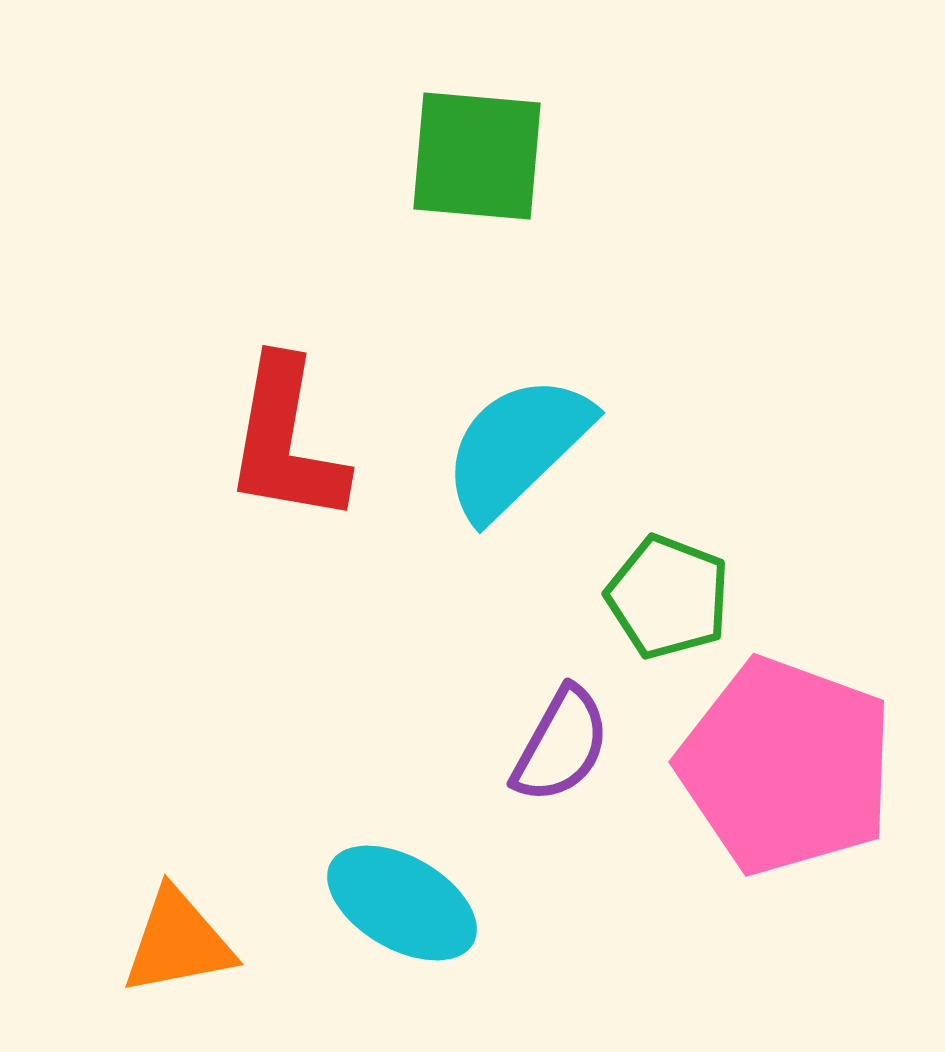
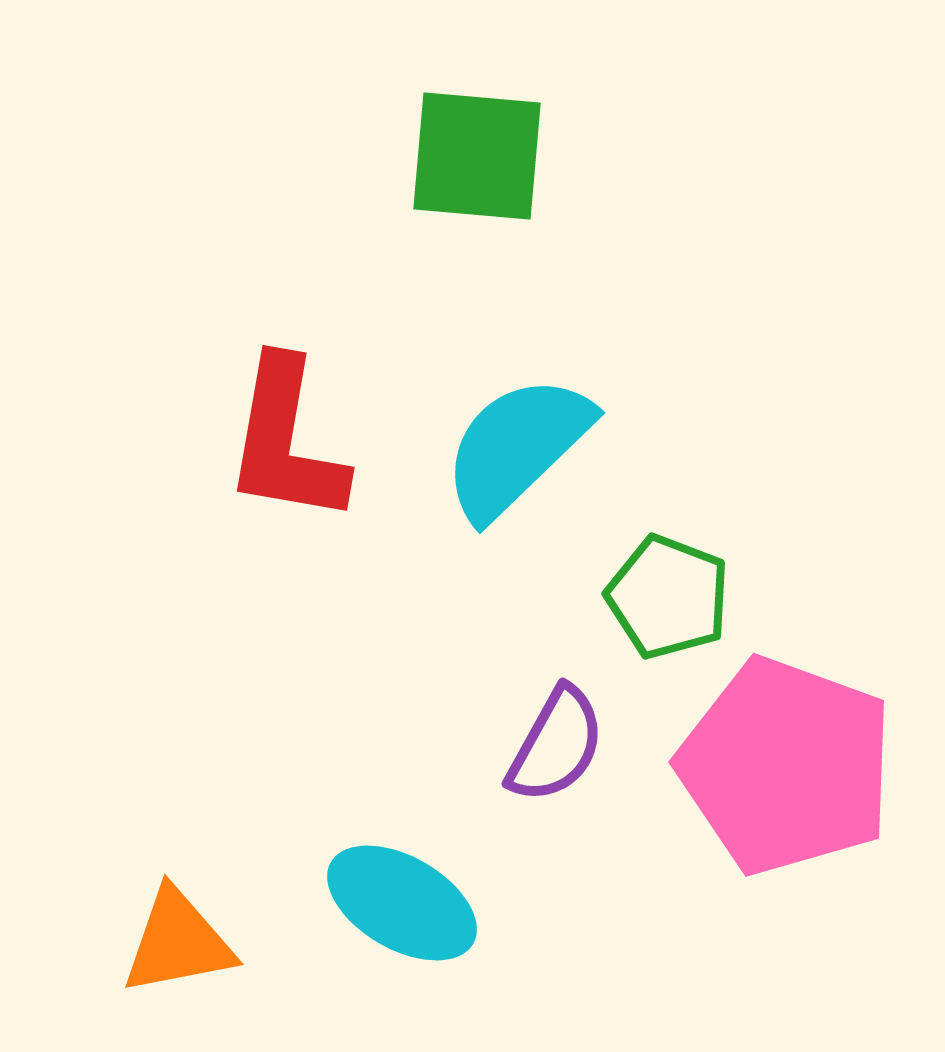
purple semicircle: moved 5 px left
